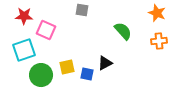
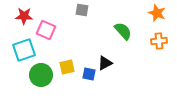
blue square: moved 2 px right
